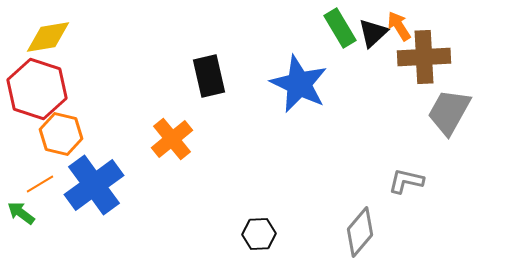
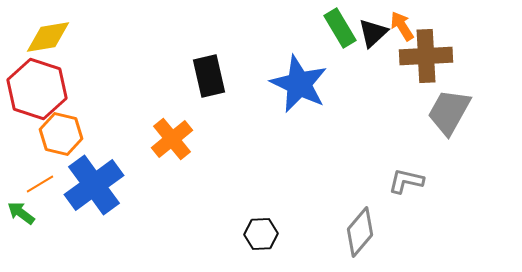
orange arrow: moved 3 px right
brown cross: moved 2 px right, 1 px up
black hexagon: moved 2 px right
